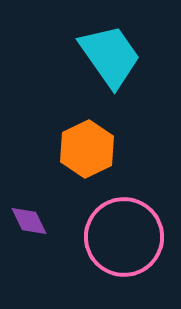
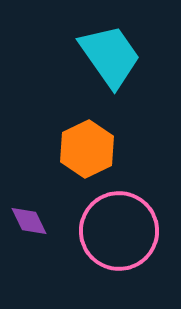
pink circle: moved 5 px left, 6 px up
